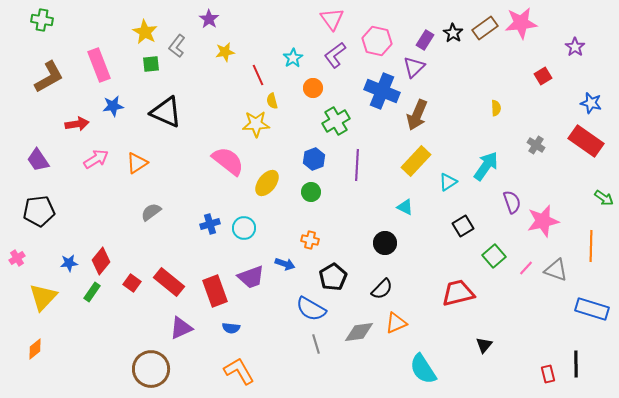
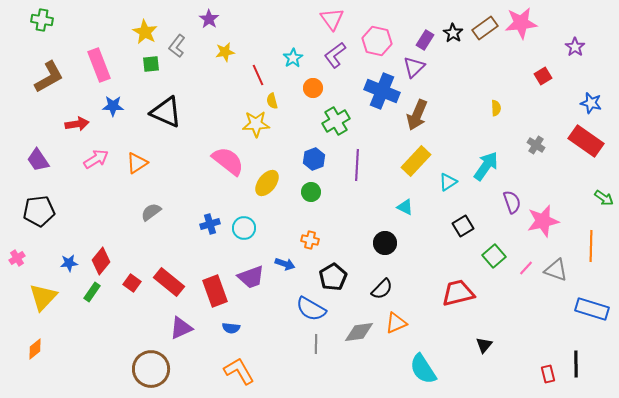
blue star at (113, 106): rotated 10 degrees clockwise
gray line at (316, 344): rotated 18 degrees clockwise
